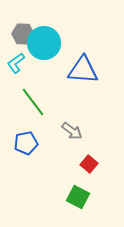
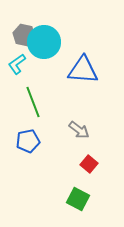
gray hexagon: moved 1 px right, 1 px down; rotated 10 degrees clockwise
cyan circle: moved 1 px up
cyan L-shape: moved 1 px right, 1 px down
green line: rotated 16 degrees clockwise
gray arrow: moved 7 px right, 1 px up
blue pentagon: moved 2 px right, 2 px up
green square: moved 2 px down
